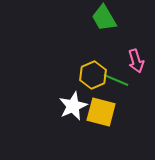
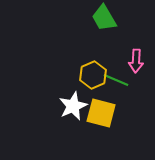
pink arrow: rotated 20 degrees clockwise
yellow square: moved 1 px down
